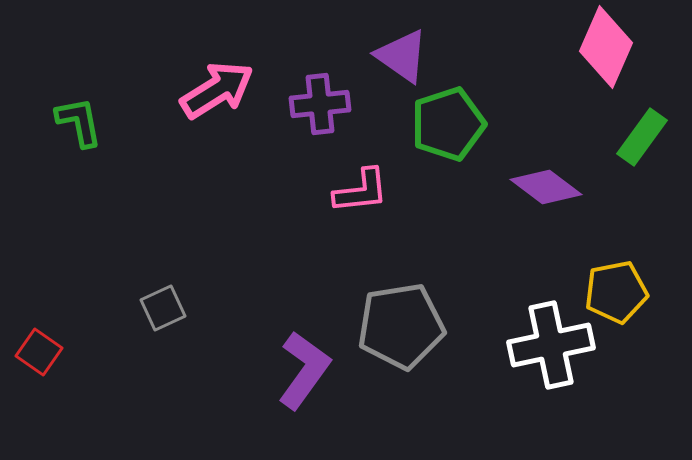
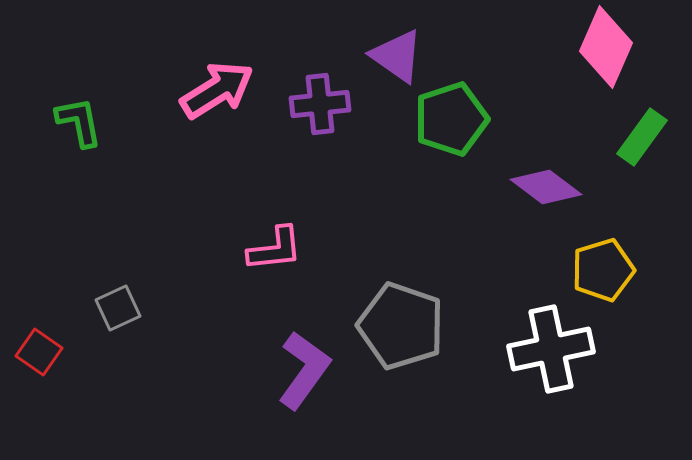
purple triangle: moved 5 px left
green pentagon: moved 3 px right, 5 px up
pink L-shape: moved 86 px left, 58 px down
yellow pentagon: moved 13 px left, 22 px up; rotated 6 degrees counterclockwise
gray square: moved 45 px left
gray pentagon: rotated 28 degrees clockwise
white cross: moved 4 px down
